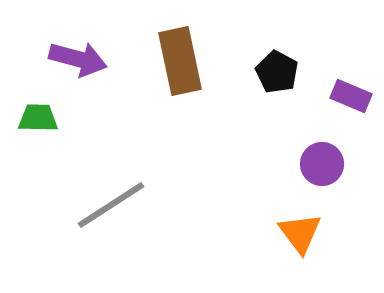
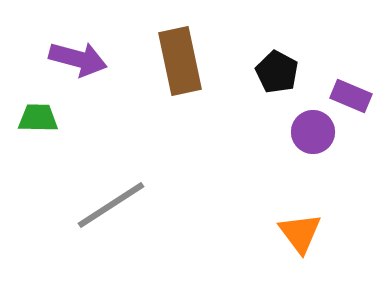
purple circle: moved 9 px left, 32 px up
